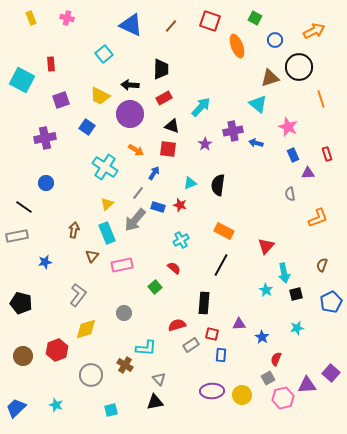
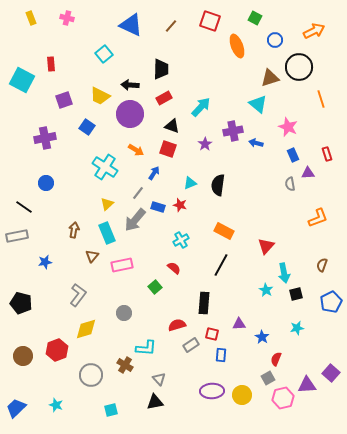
purple square at (61, 100): moved 3 px right
red square at (168, 149): rotated 12 degrees clockwise
gray semicircle at (290, 194): moved 10 px up
